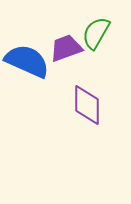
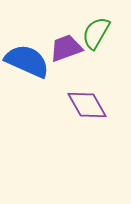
purple diamond: rotated 30 degrees counterclockwise
